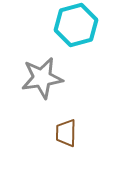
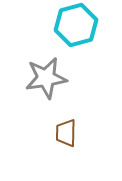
gray star: moved 4 px right
